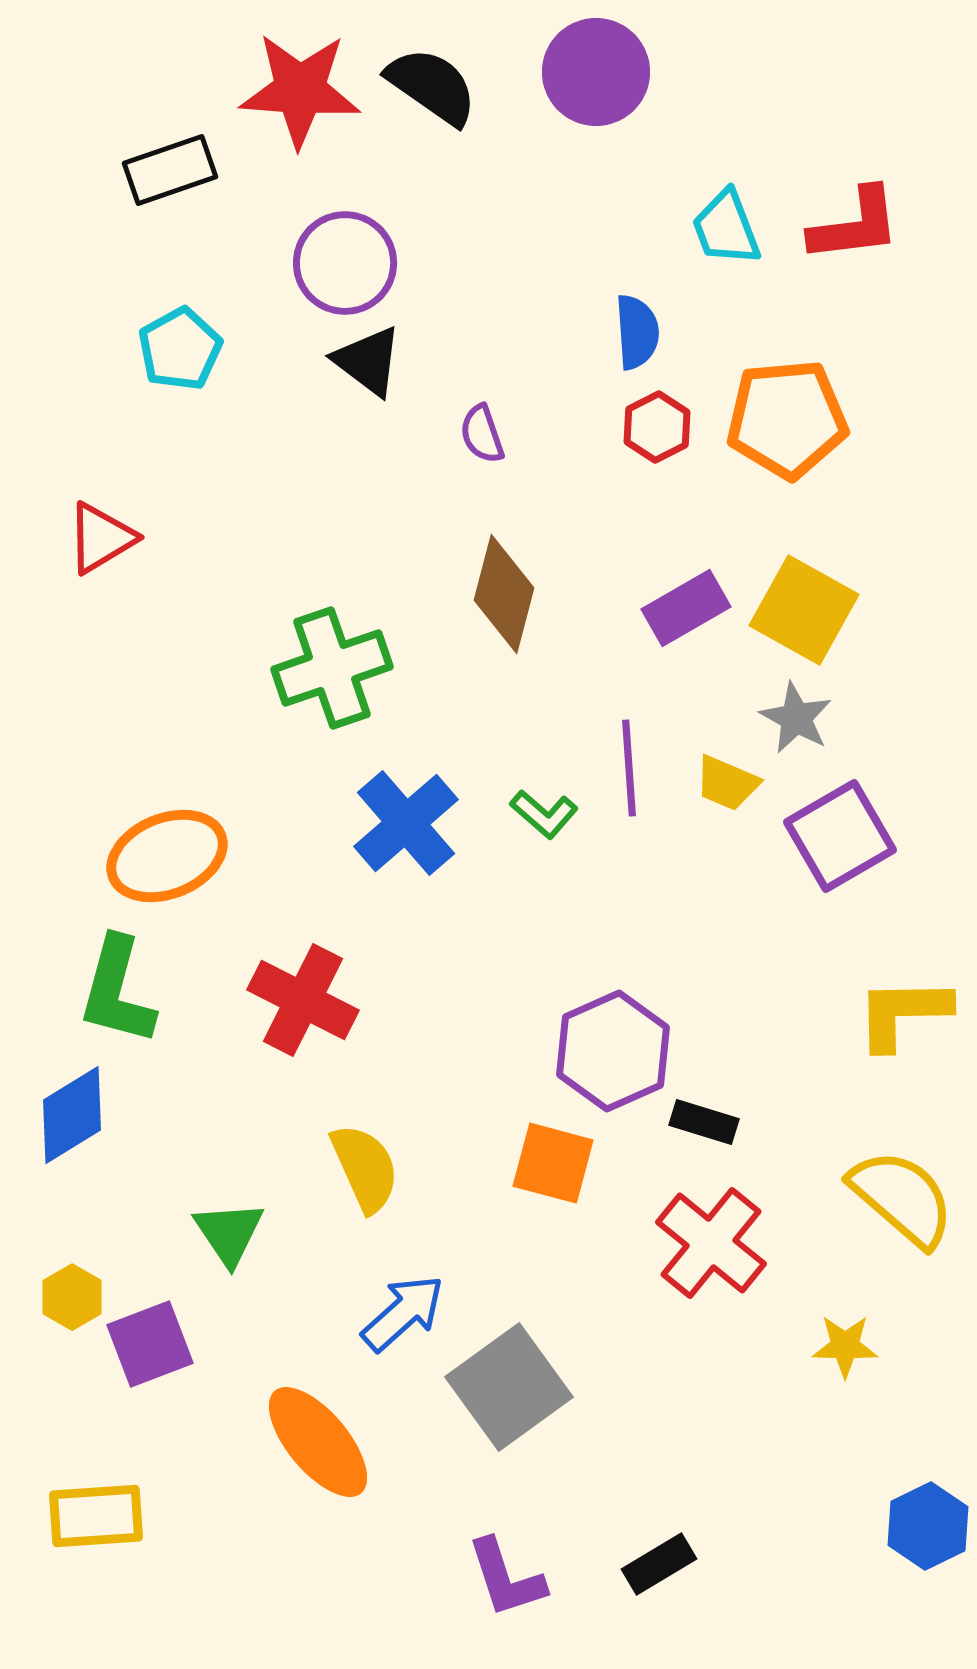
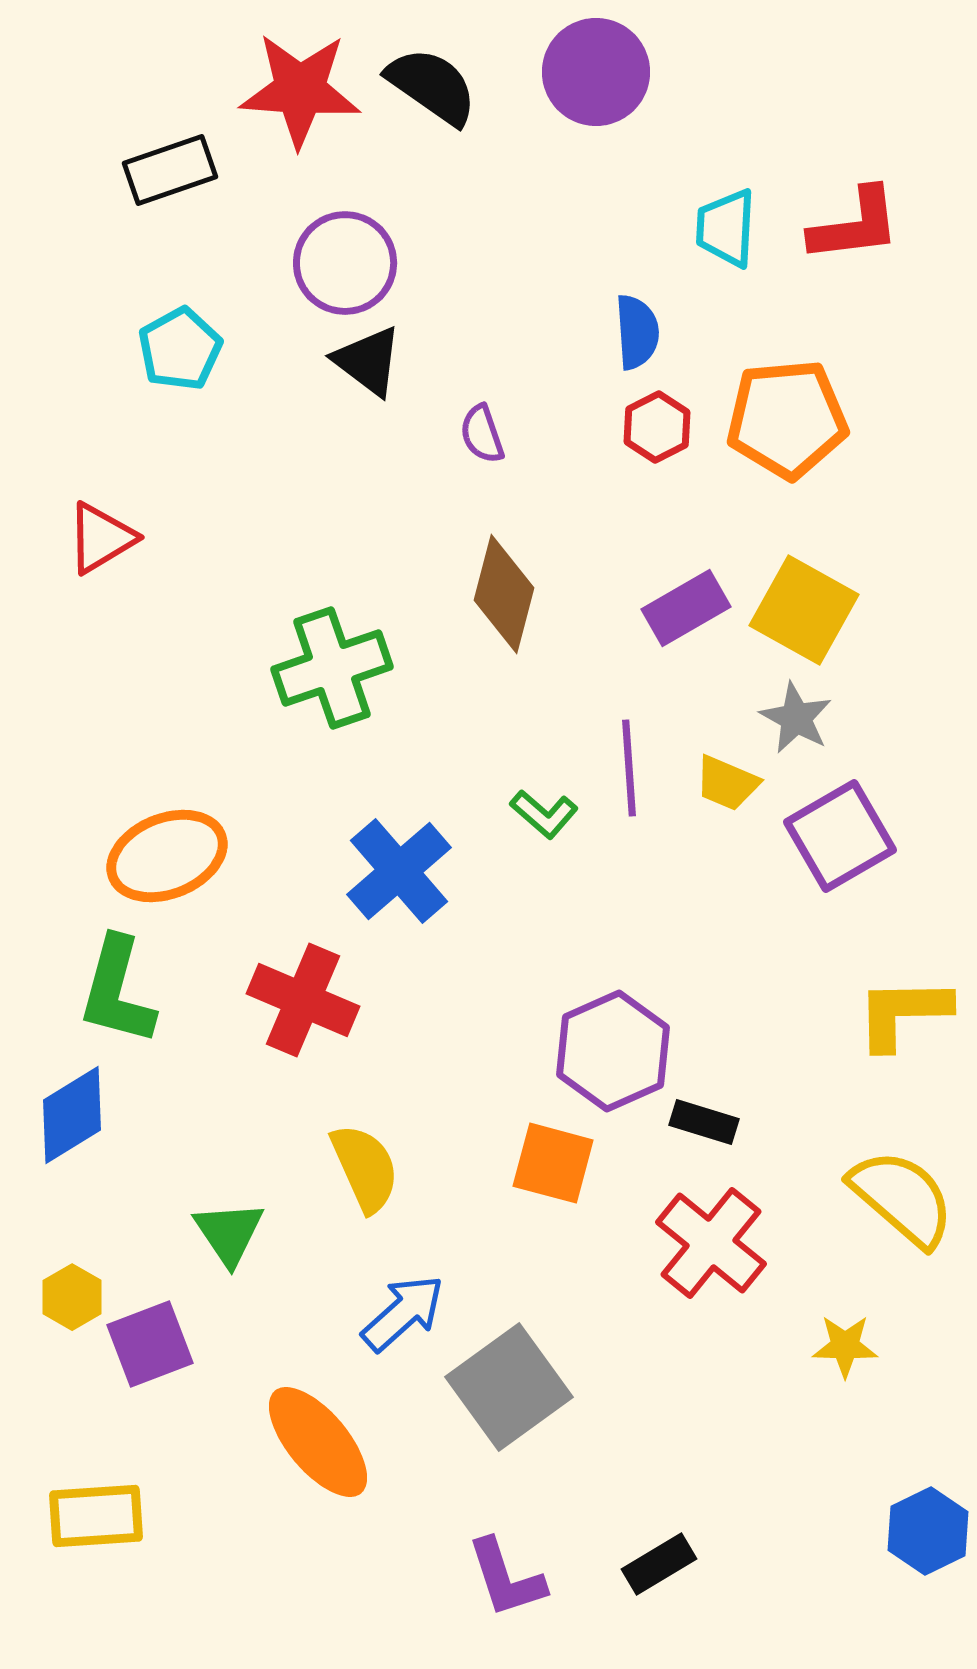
cyan trapezoid at (726, 228): rotated 24 degrees clockwise
blue cross at (406, 823): moved 7 px left, 48 px down
red cross at (303, 1000): rotated 4 degrees counterclockwise
blue hexagon at (928, 1526): moved 5 px down
